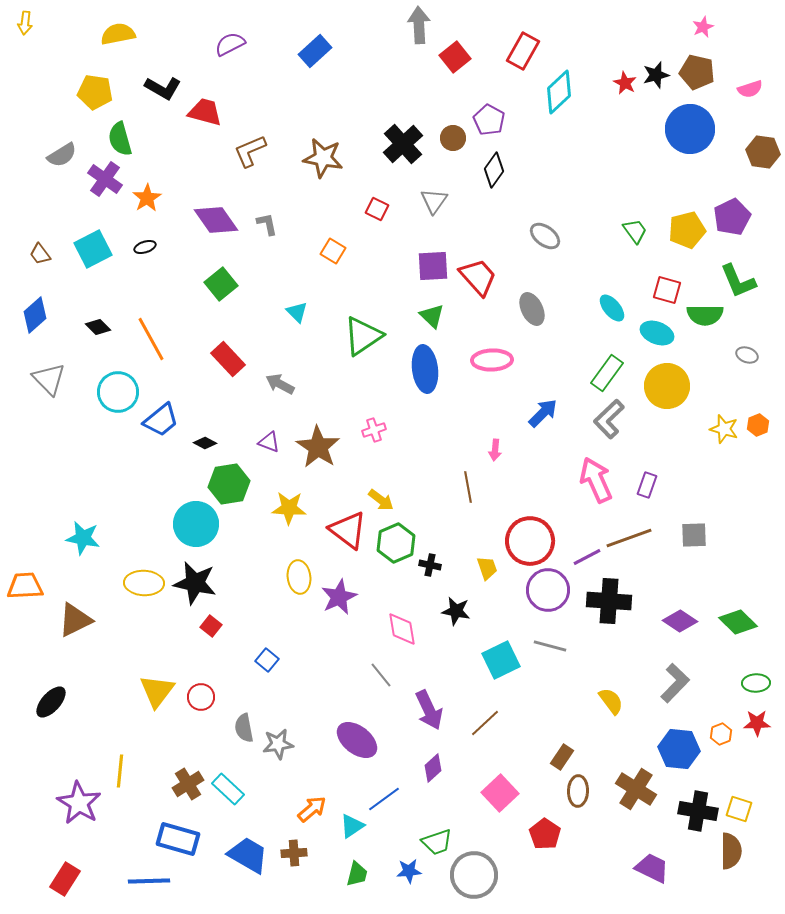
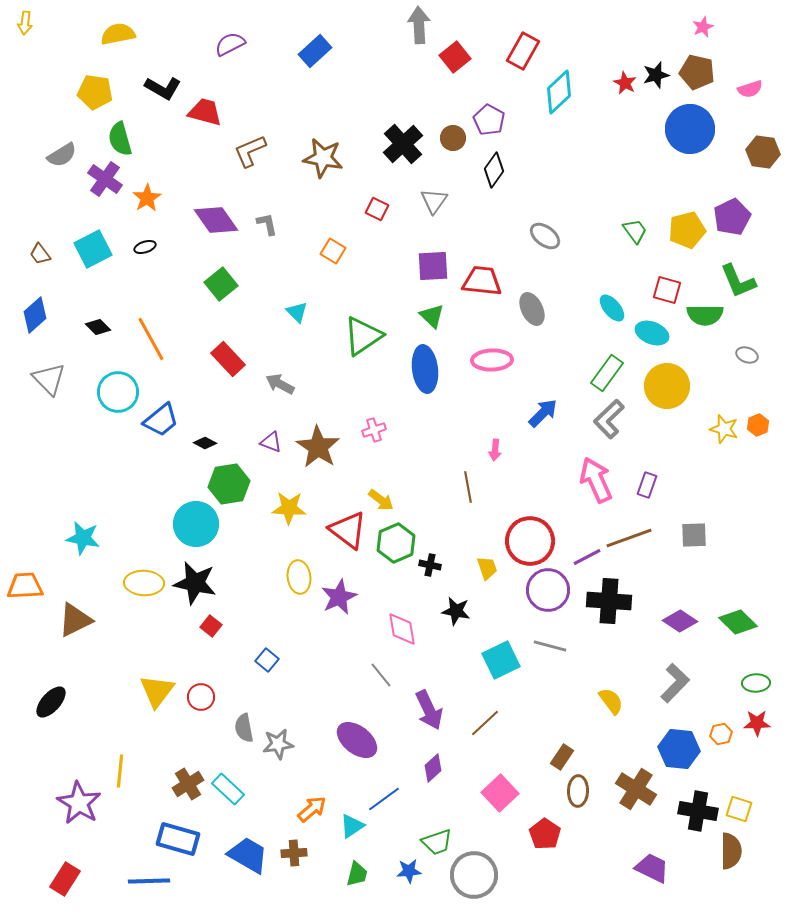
red trapezoid at (478, 277): moved 4 px right, 4 px down; rotated 42 degrees counterclockwise
cyan ellipse at (657, 333): moved 5 px left
purple triangle at (269, 442): moved 2 px right
orange hexagon at (721, 734): rotated 10 degrees clockwise
